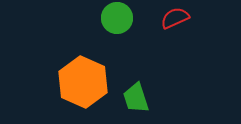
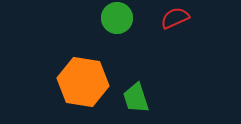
orange hexagon: rotated 15 degrees counterclockwise
